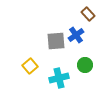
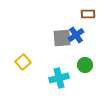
brown rectangle: rotated 48 degrees counterclockwise
gray square: moved 6 px right, 3 px up
yellow square: moved 7 px left, 4 px up
